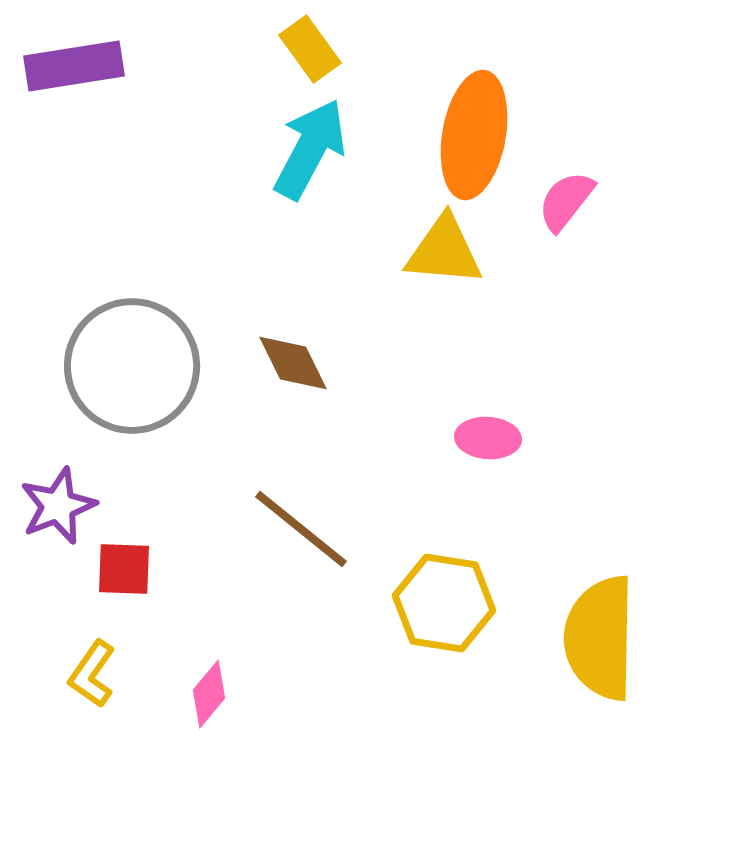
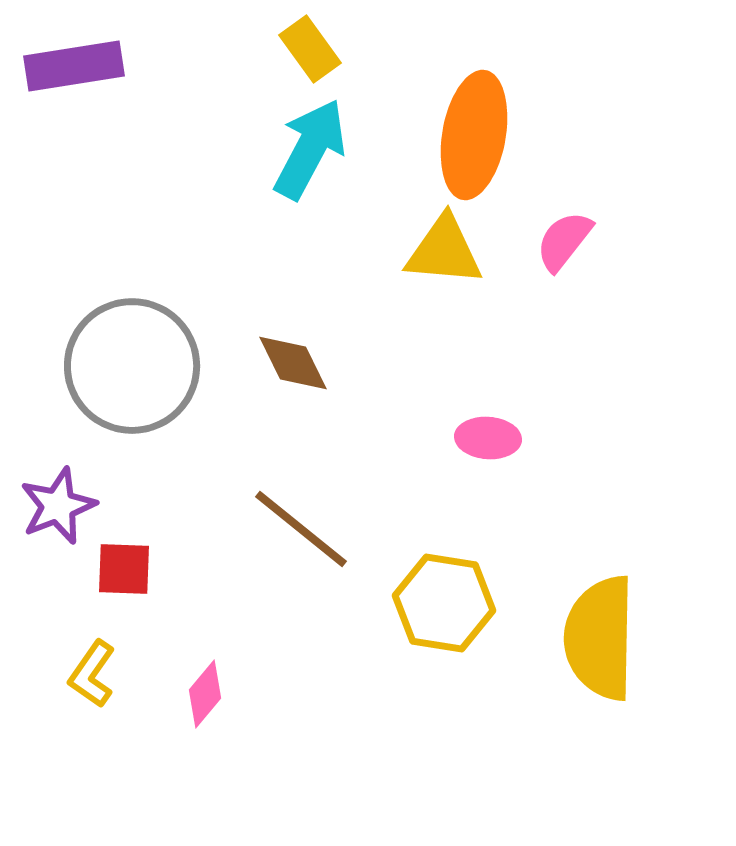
pink semicircle: moved 2 px left, 40 px down
pink diamond: moved 4 px left
